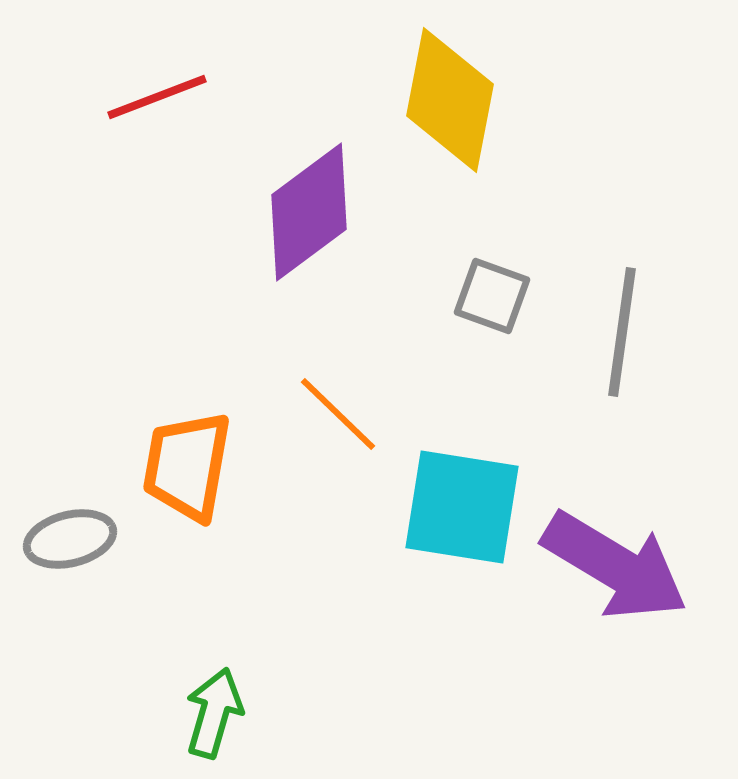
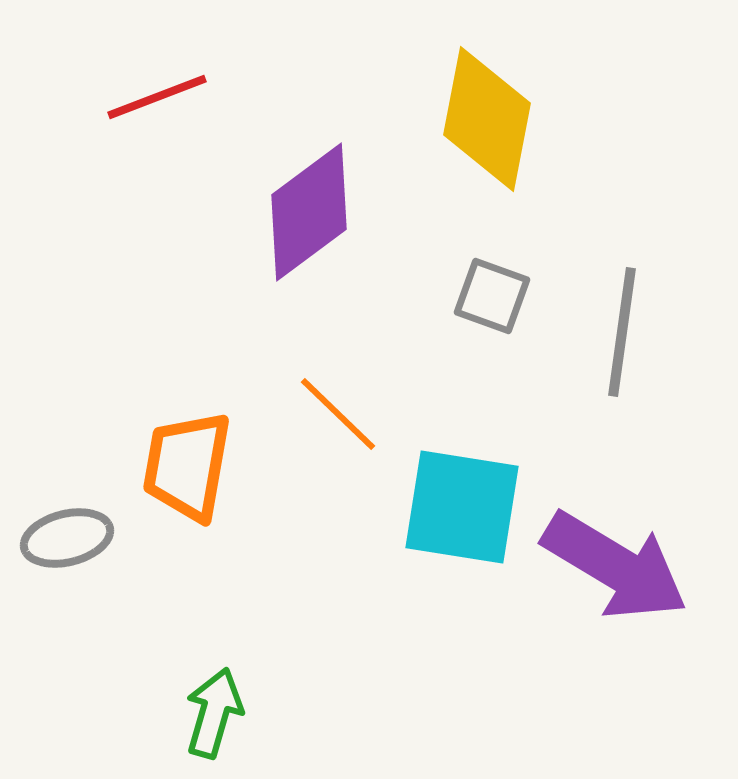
yellow diamond: moved 37 px right, 19 px down
gray ellipse: moved 3 px left, 1 px up
